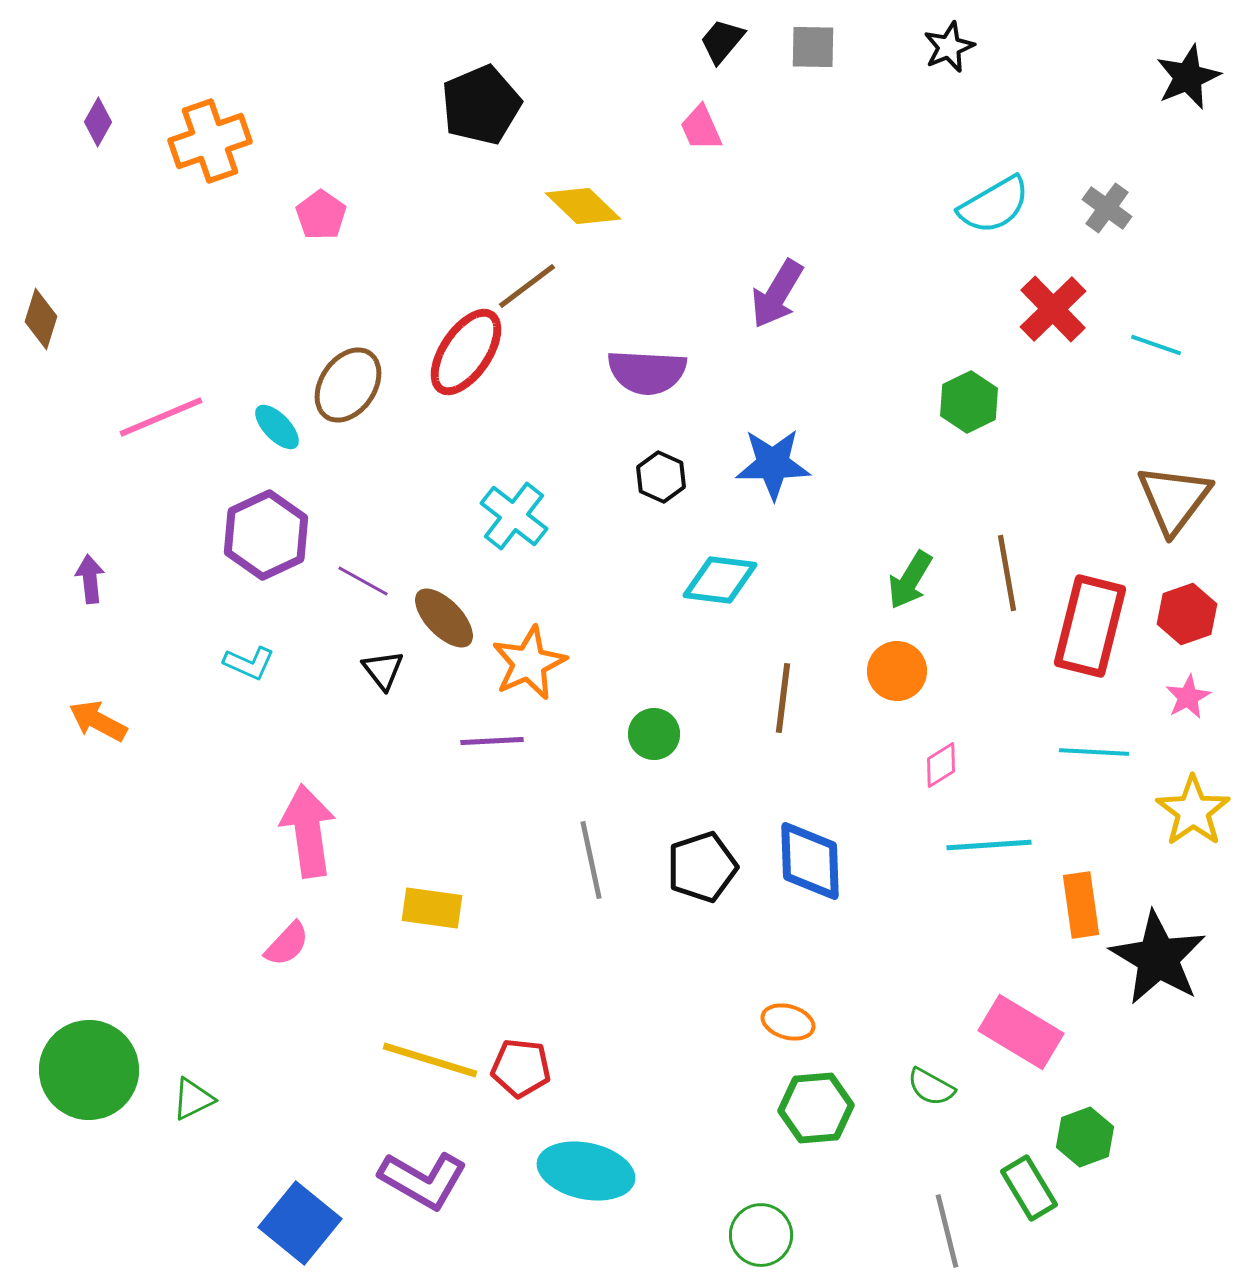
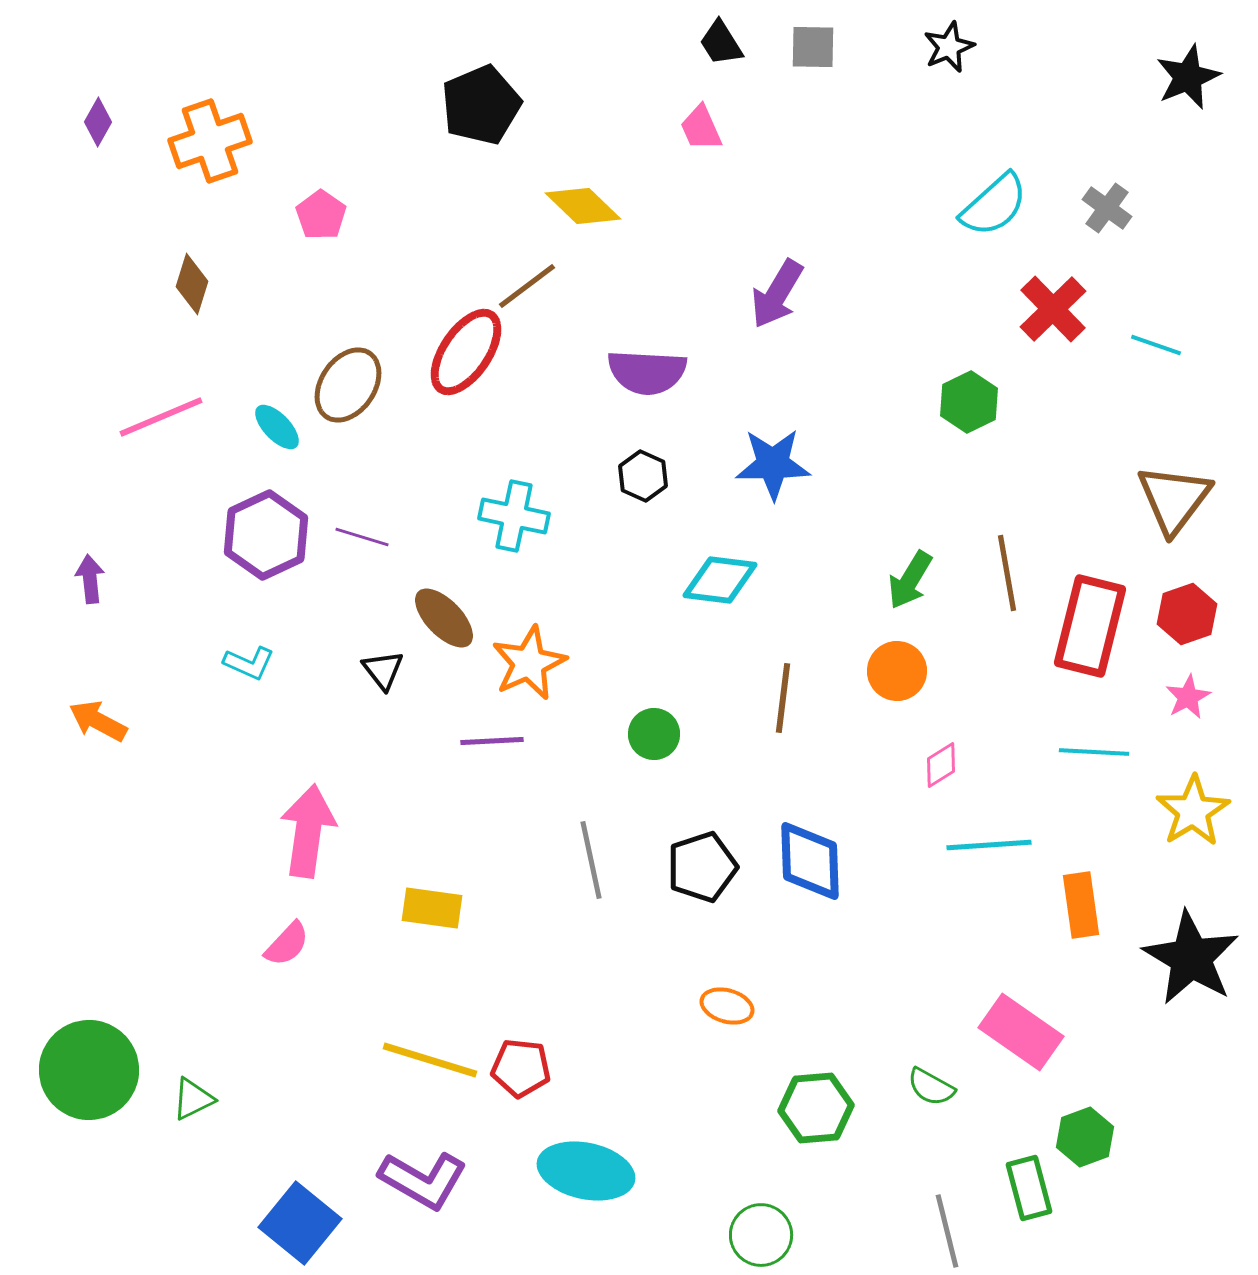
black trapezoid at (722, 41): moved 1 px left, 2 px down; rotated 72 degrees counterclockwise
cyan semicircle at (994, 205): rotated 12 degrees counterclockwise
brown diamond at (41, 319): moved 151 px right, 35 px up
black hexagon at (661, 477): moved 18 px left, 1 px up
cyan cross at (514, 516): rotated 26 degrees counterclockwise
purple line at (363, 581): moved 1 px left, 44 px up; rotated 12 degrees counterclockwise
yellow star at (1193, 811): rotated 4 degrees clockwise
pink arrow at (308, 831): rotated 16 degrees clockwise
black star at (1158, 958): moved 33 px right
orange ellipse at (788, 1022): moved 61 px left, 16 px up
pink rectangle at (1021, 1032): rotated 4 degrees clockwise
green rectangle at (1029, 1188): rotated 16 degrees clockwise
